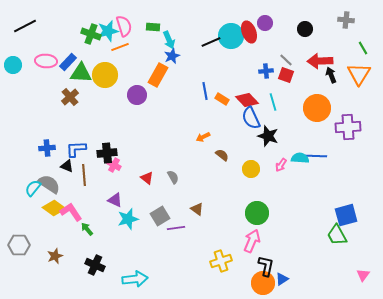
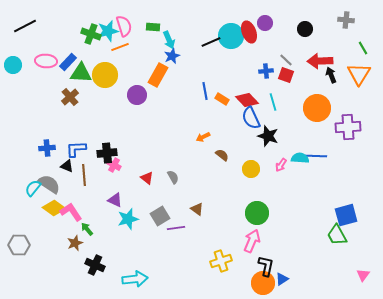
brown star at (55, 256): moved 20 px right, 13 px up
